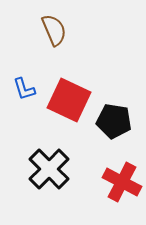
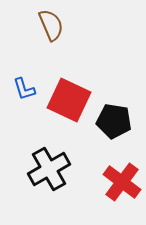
brown semicircle: moved 3 px left, 5 px up
black cross: rotated 15 degrees clockwise
red cross: rotated 9 degrees clockwise
